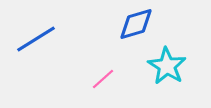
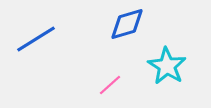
blue diamond: moved 9 px left
pink line: moved 7 px right, 6 px down
